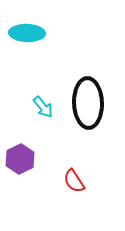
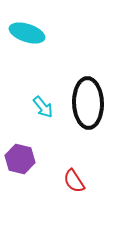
cyan ellipse: rotated 16 degrees clockwise
purple hexagon: rotated 20 degrees counterclockwise
